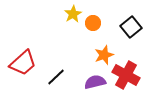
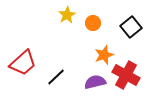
yellow star: moved 6 px left, 1 px down
